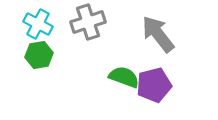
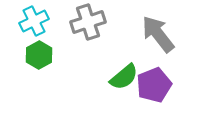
cyan cross: moved 4 px left, 3 px up; rotated 36 degrees clockwise
green hexagon: rotated 20 degrees counterclockwise
green semicircle: rotated 120 degrees clockwise
purple pentagon: rotated 8 degrees counterclockwise
